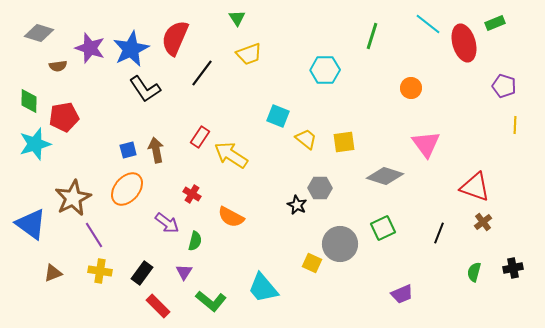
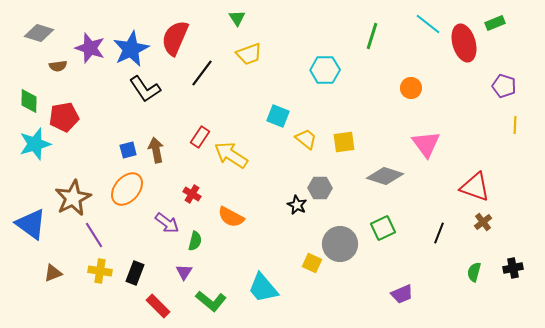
black rectangle at (142, 273): moved 7 px left; rotated 15 degrees counterclockwise
